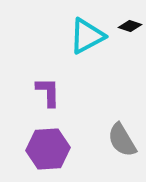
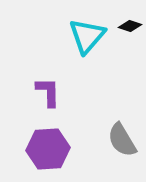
cyan triangle: rotated 21 degrees counterclockwise
